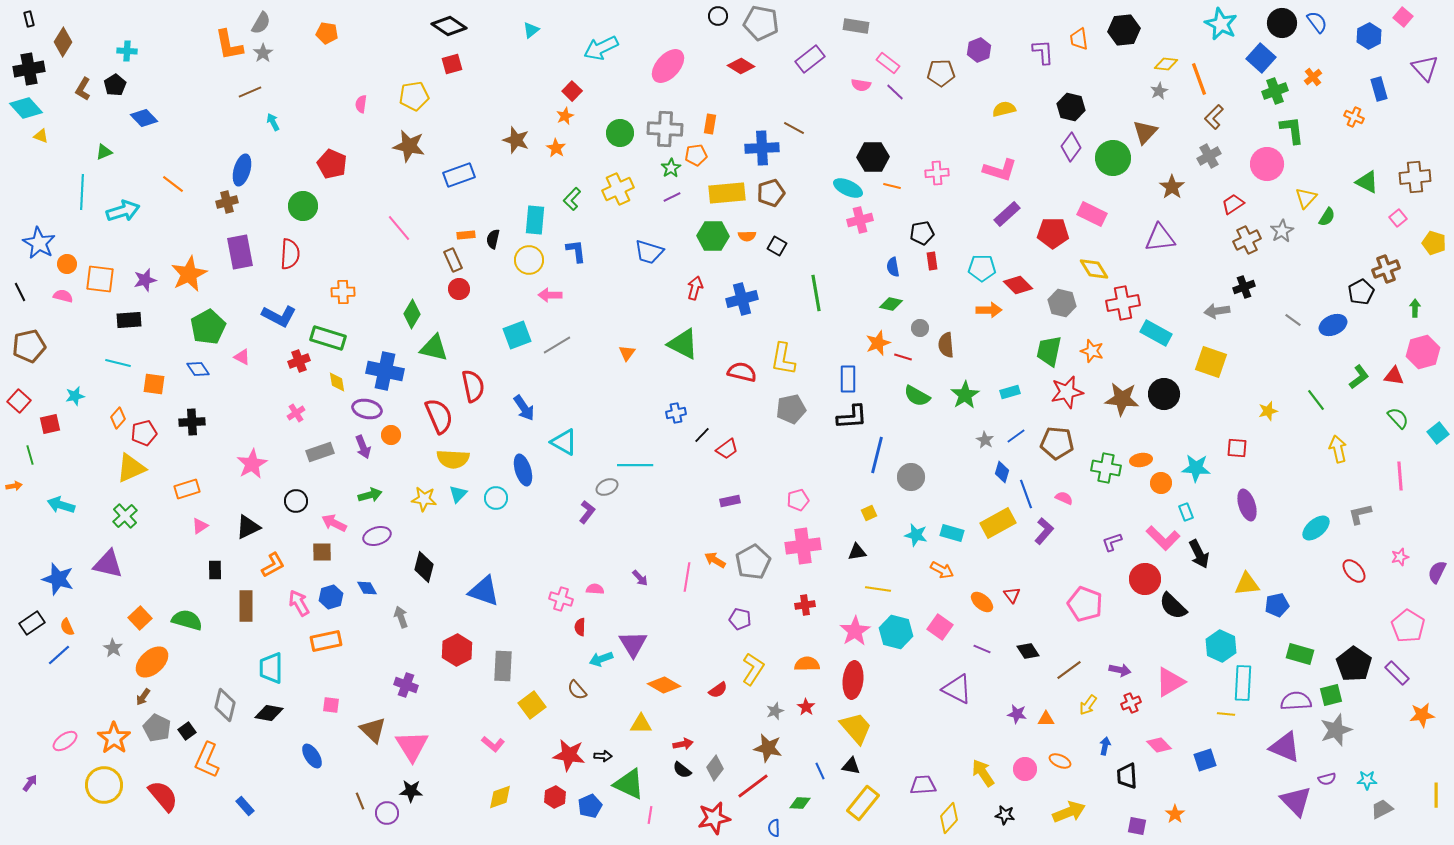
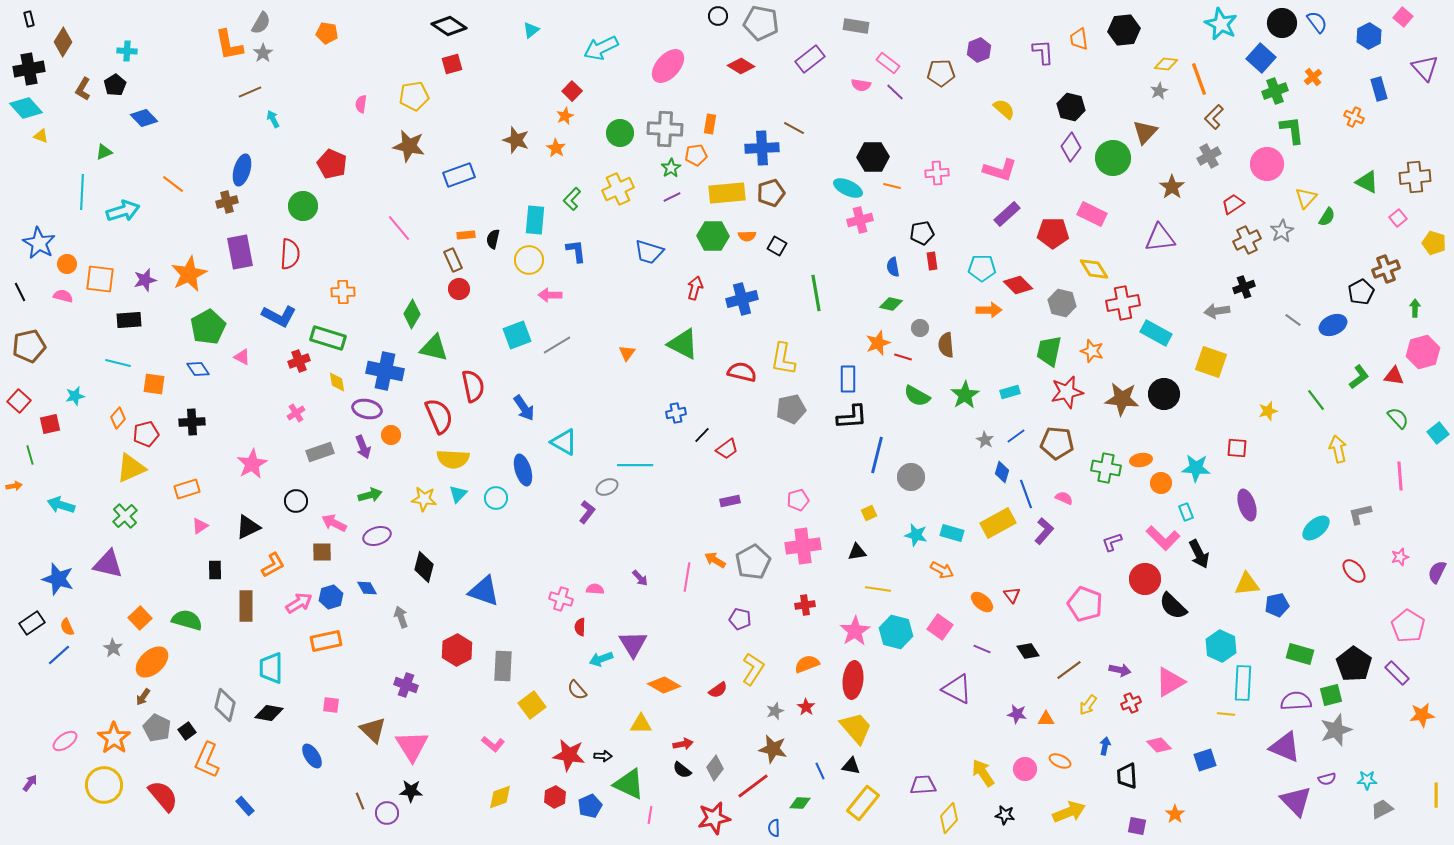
yellow semicircle at (1004, 109): rotated 55 degrees clockwise
cyan arrow at (273, 122): moved 3 px up
red pentagon at (144, 433): moved 2 px right, 1 px down
pink arrow at (299, 603): rotated 88 degrees clockwise
orange semicircle at (807, 664): rotated 20 degrees counterclockwise
brown star at (768, 748): moved 5 px right, 1 px down
